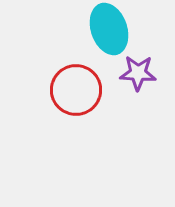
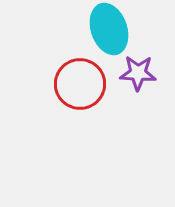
red circle: moved 4 px right, 6 px up
